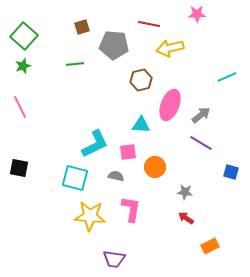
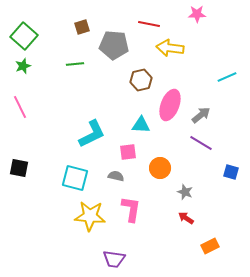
yellow arrow: rotated 20 degrees clockwise
cyan L-shape: moved 3 px left, 10 px up
orange circle: moved 5 px right, 1 px down
gray star: rotated 14 degrees clockwise
